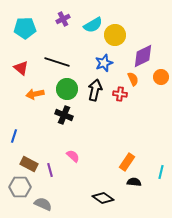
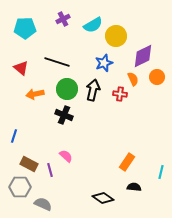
yellow circle: moved 1 px right, 1 px down
orange circle: moved 4 px left
black arrow: moved 2 px left
pink semicircle: moved 7 px left
black semicircle: moved 5 px down
